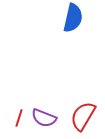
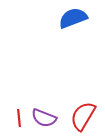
blue semicircle: rotated 124 degrees counterclockwise
red line: rotated 24 degrees counterclockwise
